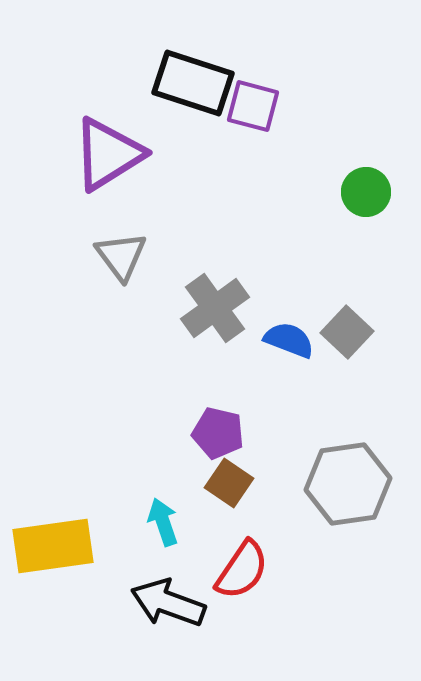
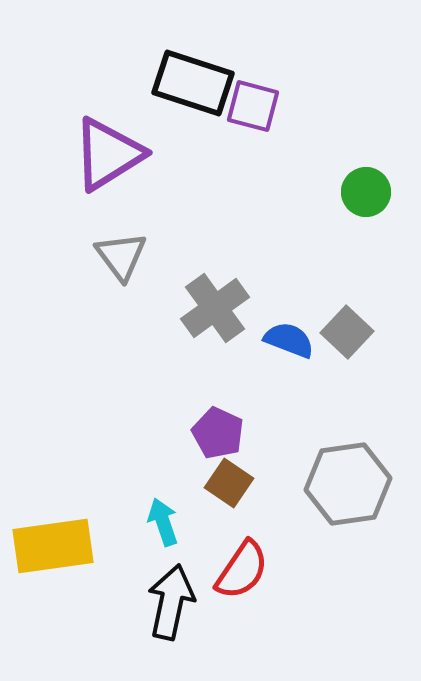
purple pentagon: rotated 12 degrees clockwise
black arrow: moved 3 px right, 1 px up; rotated 82 degrees clockwise
